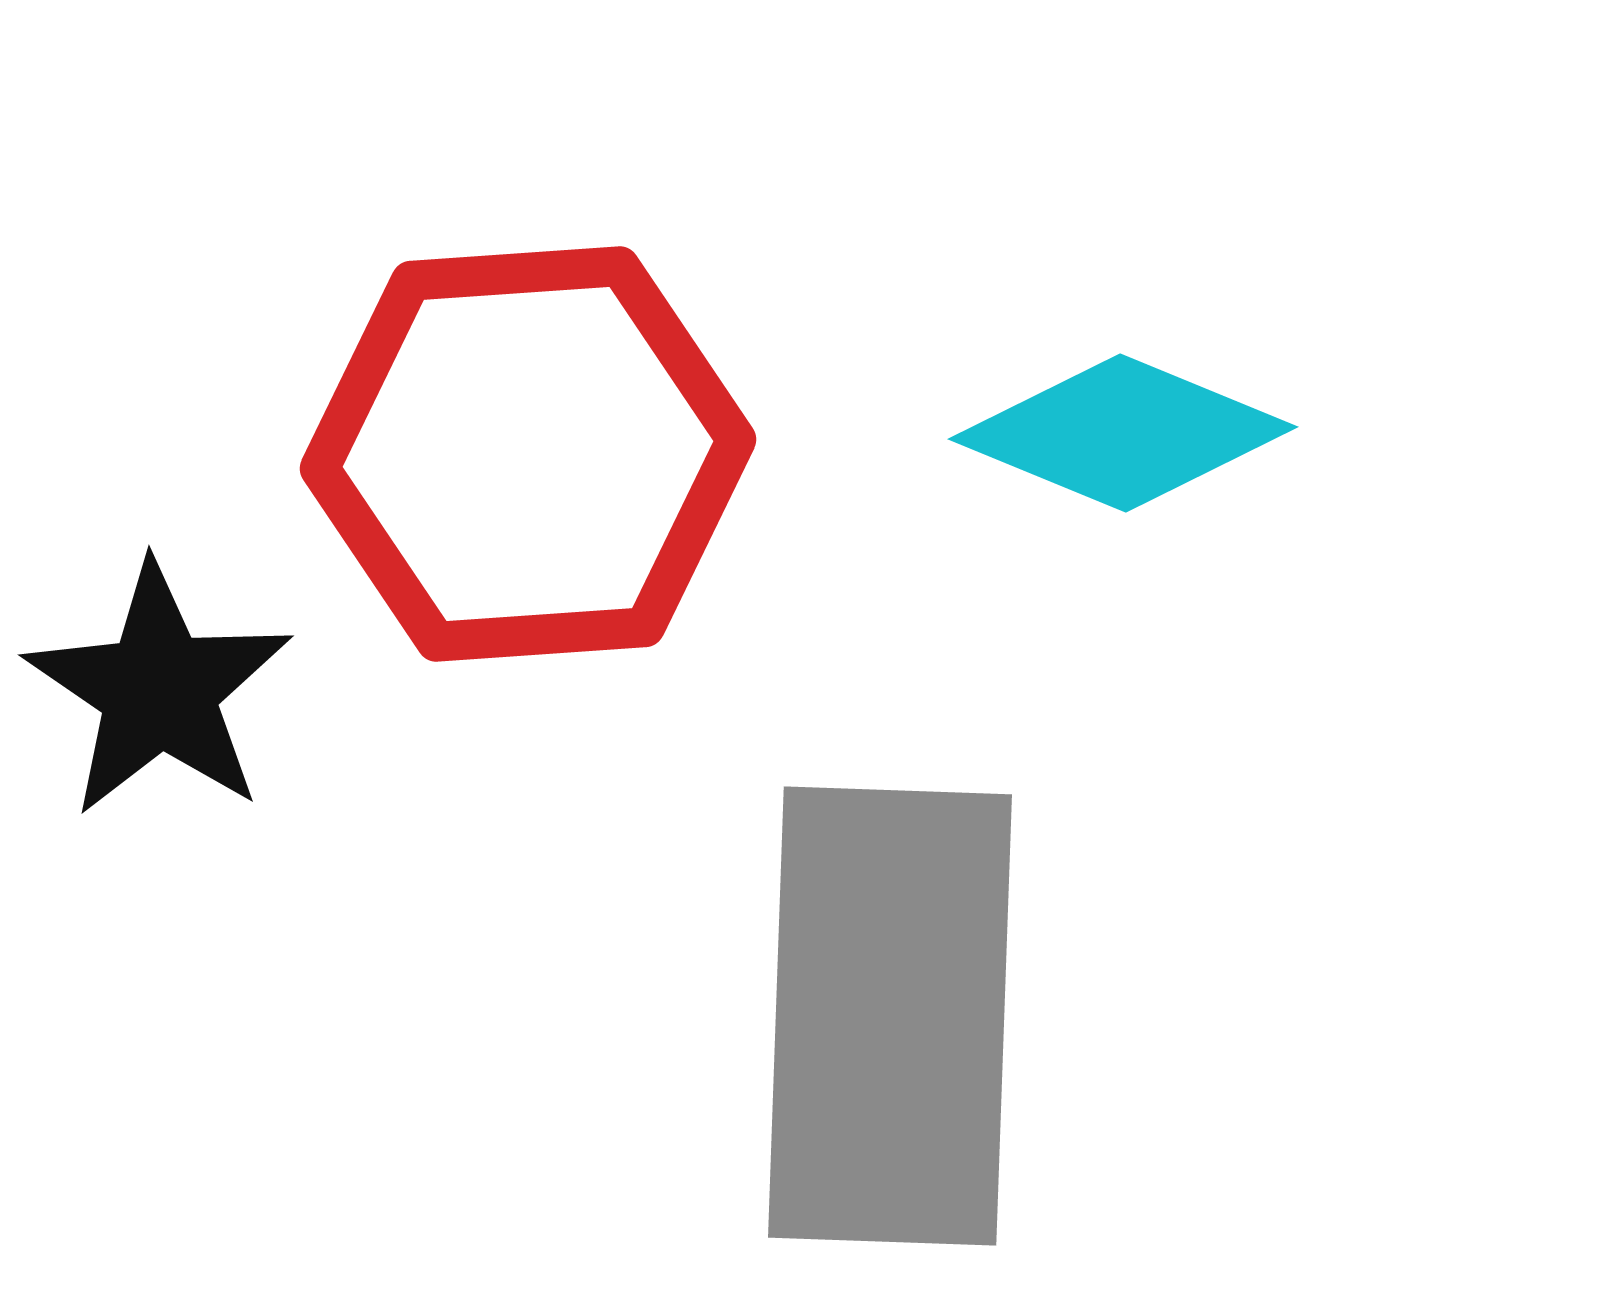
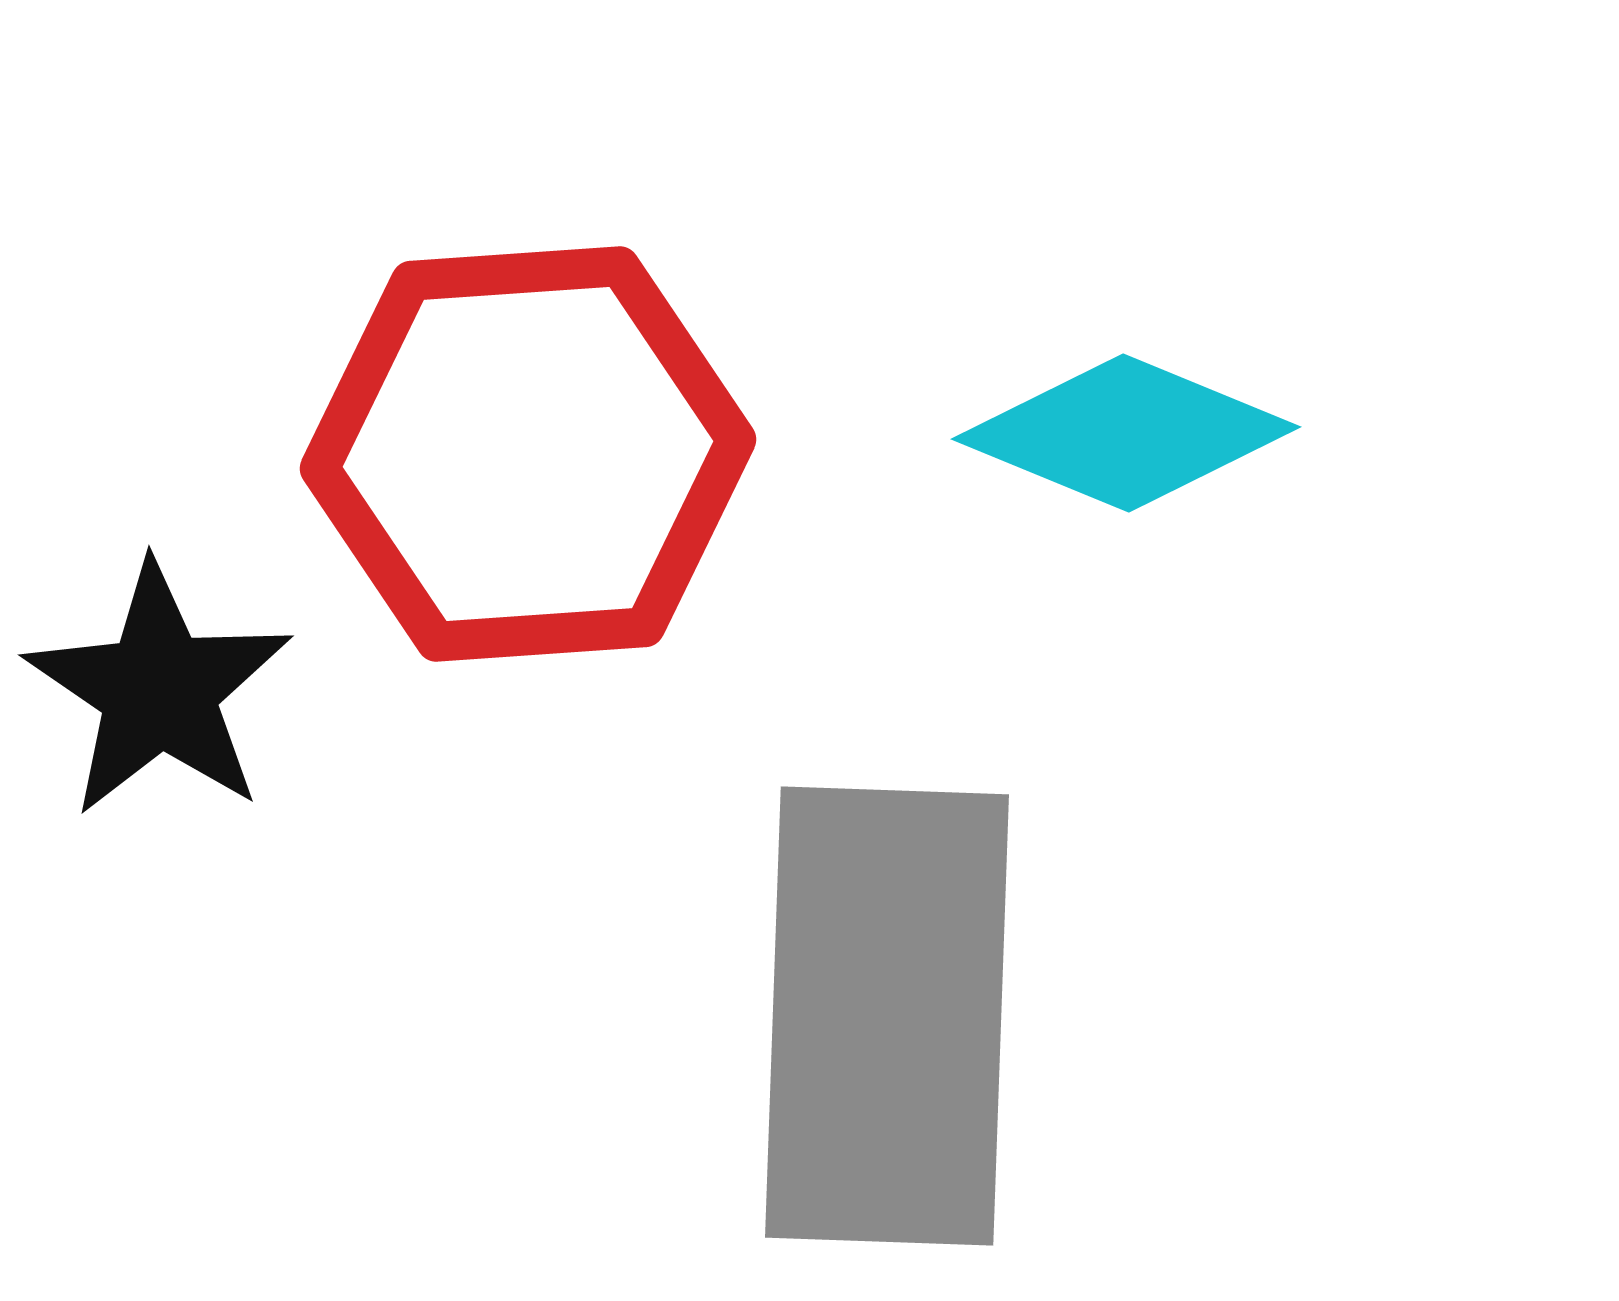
cyan diamond: moved 3 px right
gray rectangle: moved 3 px left
